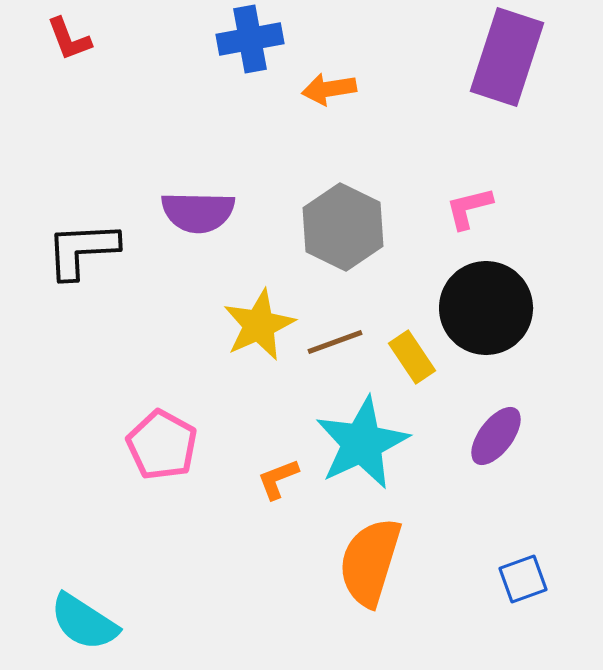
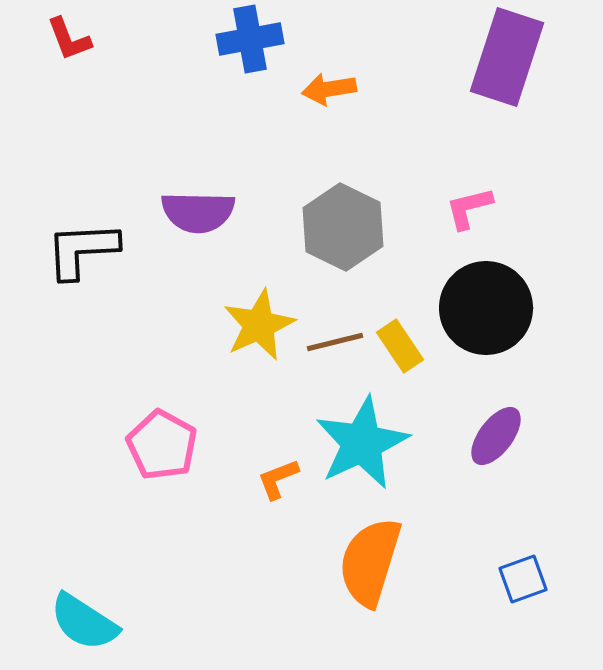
brown line: rotated 6 degrees clockwise
yellow rectangle: moved 12 px left, 11 px up
